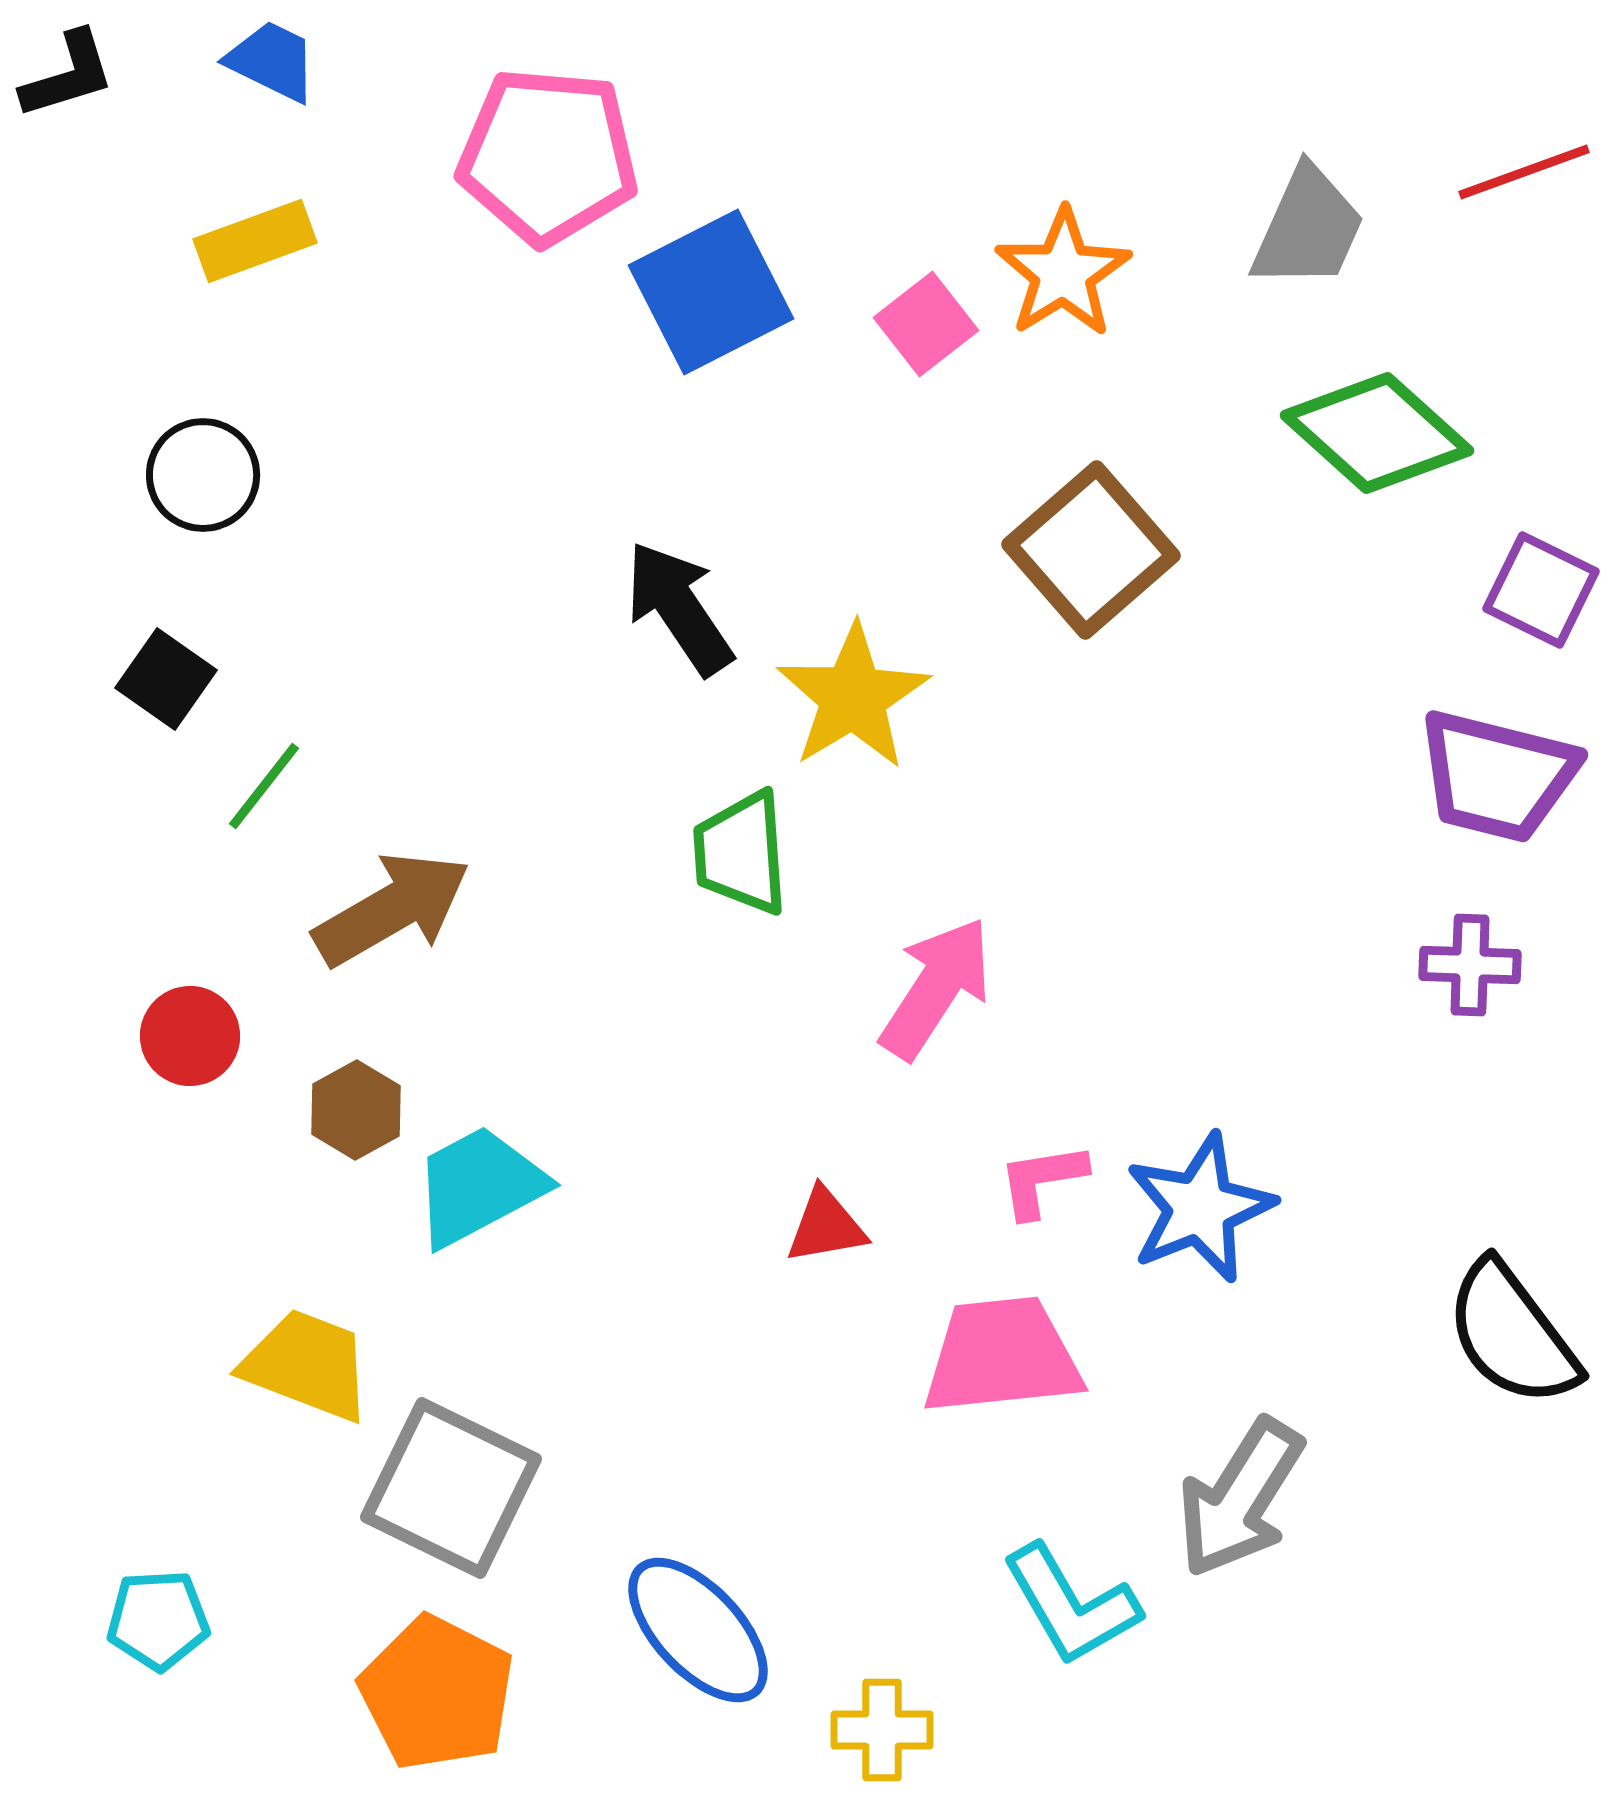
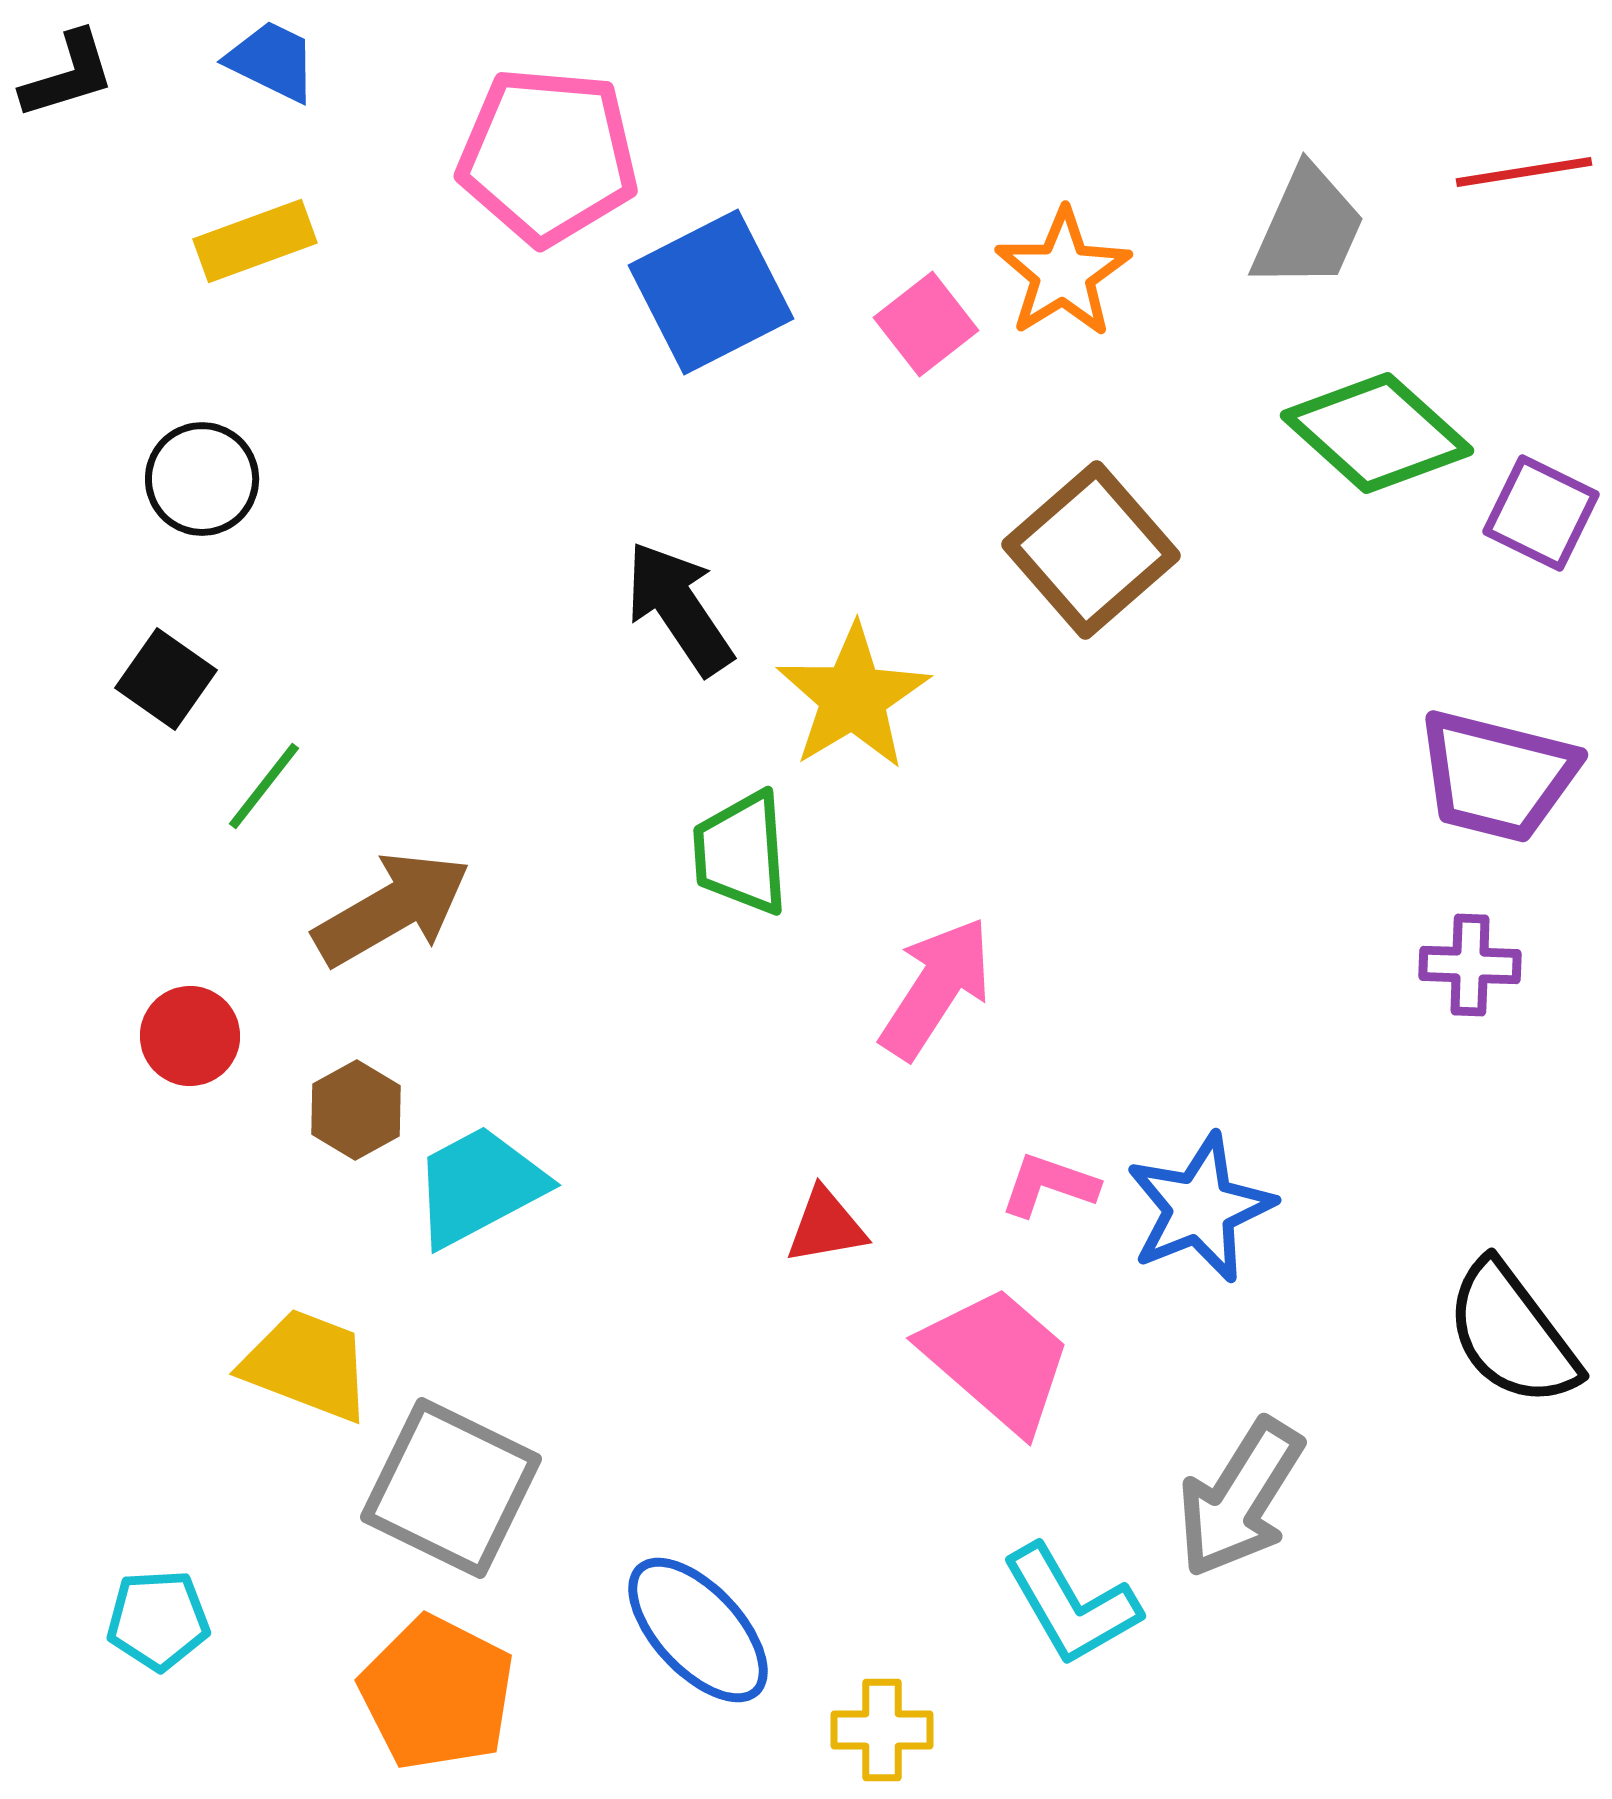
red line: rotated 11 degrees clockwise
black circle: moved 1 px left, 4 px down
purple square: moved 77 px up
pink L-shape: moved 7 px right, 5 px down; rotated 28 degrees clockwise
pink trapezoid: moved 5 px left, 3 px down; rotated 47 degrees clockwise
